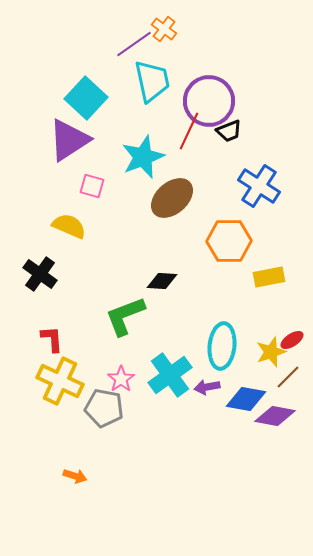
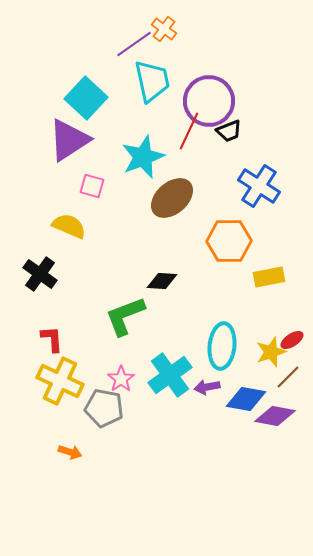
orange arrow: moved 5 px left, 24 px up
